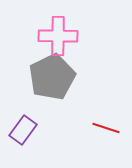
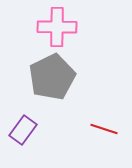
pink cross: moved 1 px left, 9 px up
red line: moved 2 px left, 1 px down
